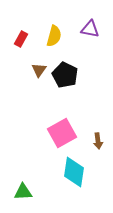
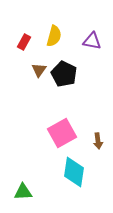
purple triangle: moved 2 px right, 12 px down
red rectangle: moved 3 px right, 3 px down
black pentagon: moved 1 px left, 1 px up
